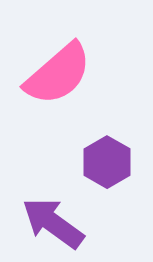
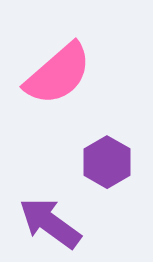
purple arrow: moved 3 px left
